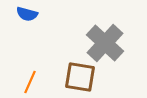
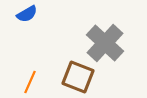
blue semicircle: rotated 45 degrees counterclockwise
brown square: moved 2 px left; rotated 12 degrees clockwise
